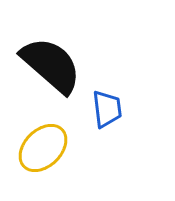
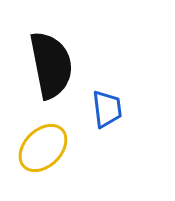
black semicircle: rotated 38 degrees clockwise
